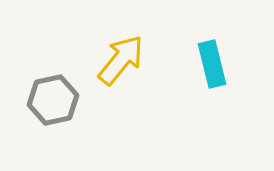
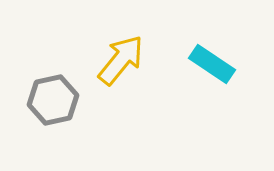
cyan rectangle: rotated 42 degrees counterclockwise
